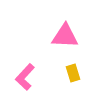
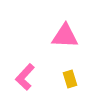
yellow rectangle: moved 3 px left, 6 px down
